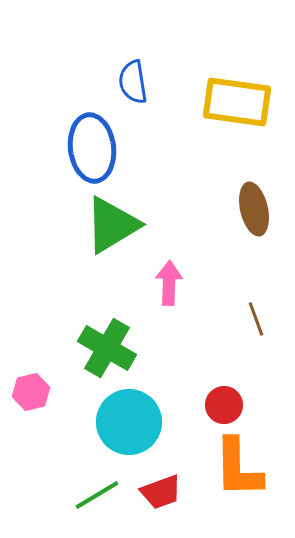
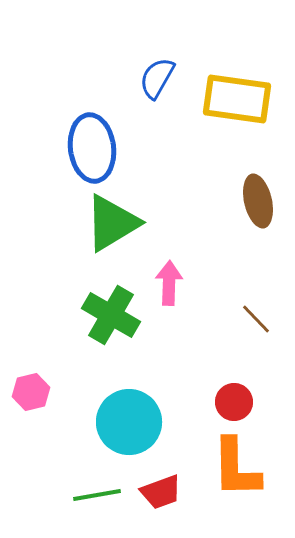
blue semicircle: moved 24 px right, 4 px up; rotated 39 degrees clockwise
yellow rectangle: moved 3 px up
brown ellipse: moved 4 px right, 8 px up
green triangle: moved 2 px up
brown line: rotated 24 degrees counterclockwise
green cross: moved 4 px right, 33 px up
red circle: moved 10 px right, 3 px up
orange L-shape: moved 2 px left
green line: rotated 21 degrees clockwise
